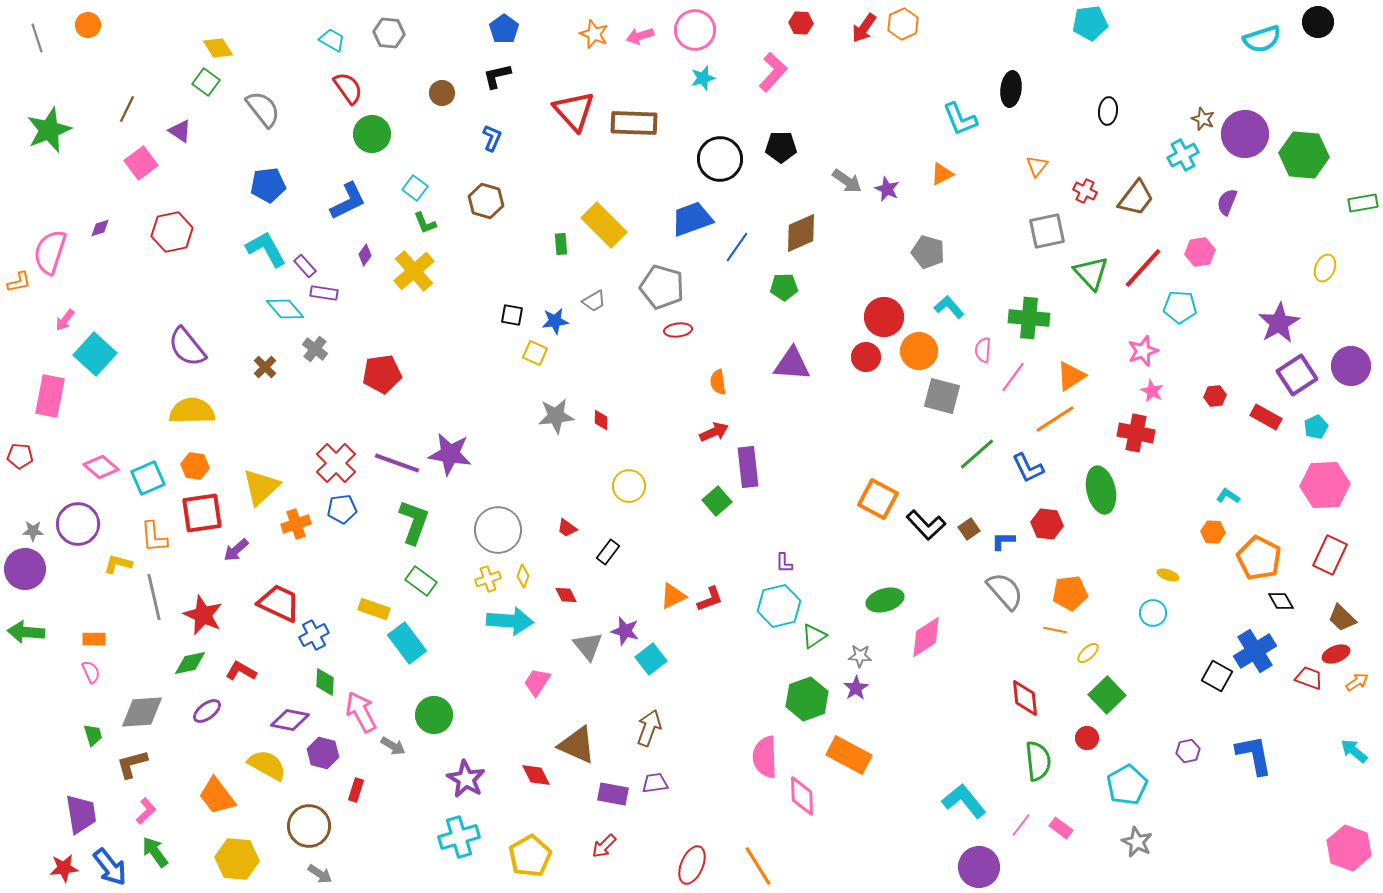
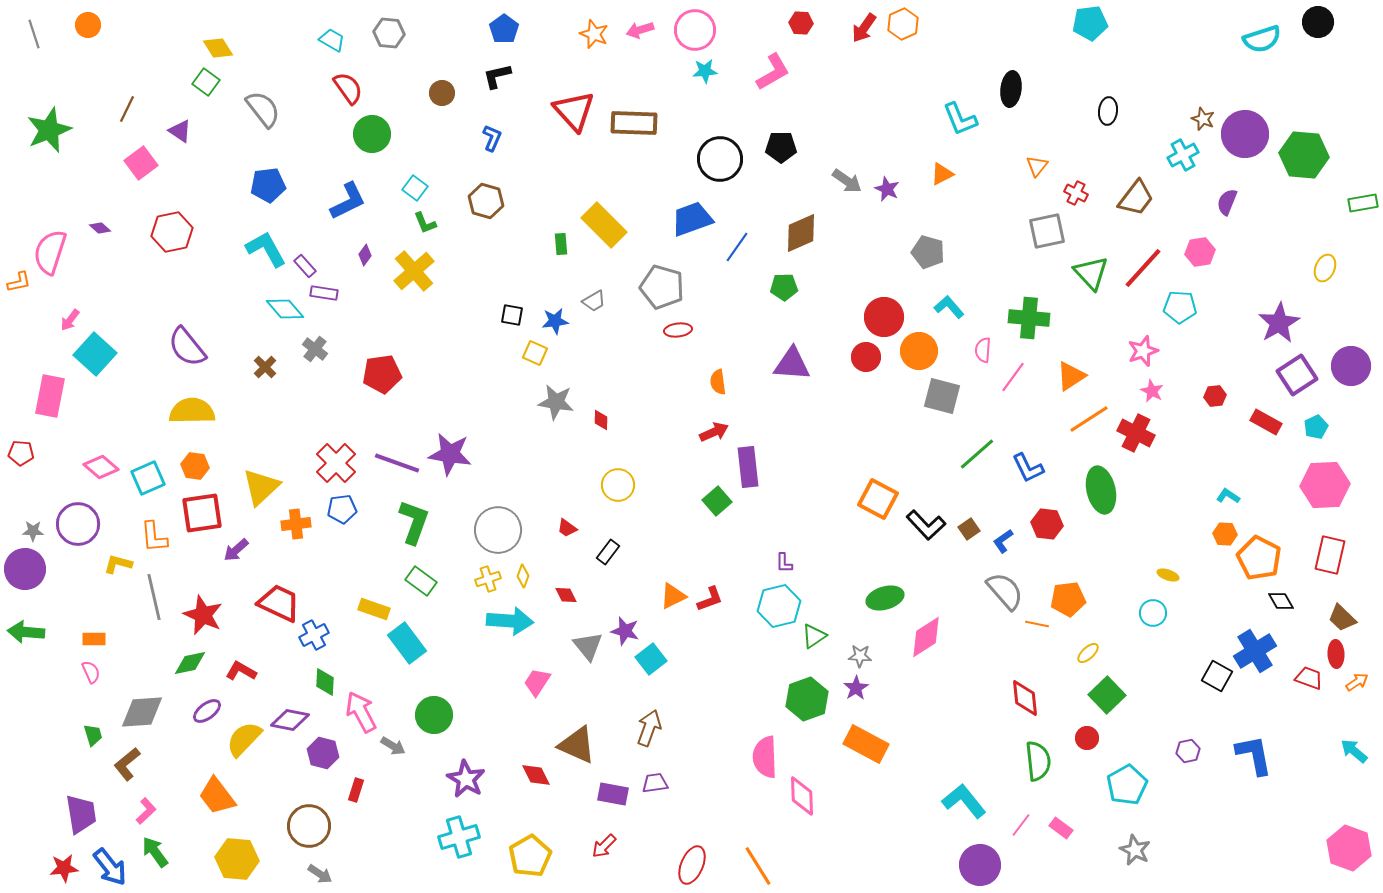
pink arrow at (640, 36): moved 6 px up
gray line at (37, 38): moved 3 px left, 4 px up
pink L-shape at (773, 72): rotated 18 degrees clockwise
cyan star at (703, 78): moved 2 px right, 7 px up; rotated 10 degrees clockwise
red cross at (1085, 191): moved 9 px left, 2 px down
purple diamond at (100, 228): rotated 60 degrees clockwise
pink arrow at (65, 320): moved 5 px right
gray star at (556, 416): moved 14 px up; rotated 15 degrees clockwise
red rectangle at (1266, 417): moved 5 px down
orange line at (1055, 419): moved 34 px right
red cross at (1136, 433): rotated 15 degrees clockwise
red pentagon at (20, 456): moved 1 px right, 3 px up
yellow circle at (629, 486): moved 11 px left, 1 px up
orange cross at (296, 524): rotated 12 degrees clockwise
orange hexagon at (1213, 532): moved 12 px right, 2 px down
blue L-shape at (1003, 541): rotated 35 degrees counterclockwise
red rectangle at (1330, 555): rotated 12 degrees counterclockwise
orange pentagon at (1070, 593): moved 2 px left, 6 px down
green ellipse at (885, 600): moved 2 px up
orange line at (1055, 630): moved 18 px left, 6 px up
red ellipse at (1336, 654): rotated 72 degrees counterclockwise
orange rectangle at (849, 755): moved 17 px right, 11 px up
brown L-shape at (132, 764): moved 5 px left; rotated 24 degrees counterclockwise
yellow semicircle at (267, 765): moved 23 px left, 26 px up; rotated 75 degrees counterclockwise
gray star at (1137, 842): moved 2 px left, 8 px down
purple circle at (979, 867): moved 1 px right, 2 px up
